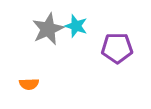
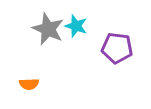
gray star: rotated 24 degrees counterclockwise
purple pentagon: rotated 8 degrees clockwise
